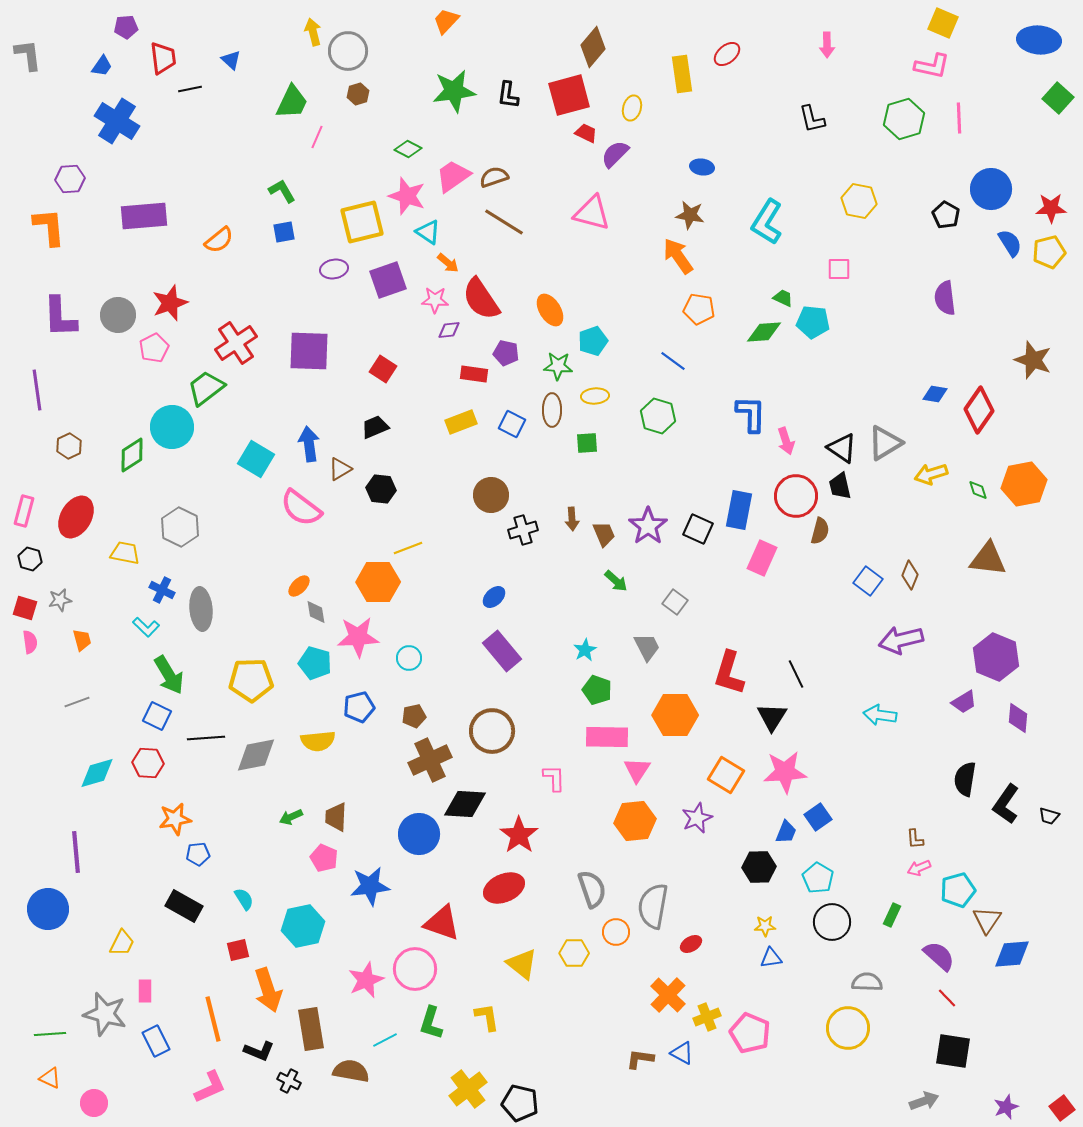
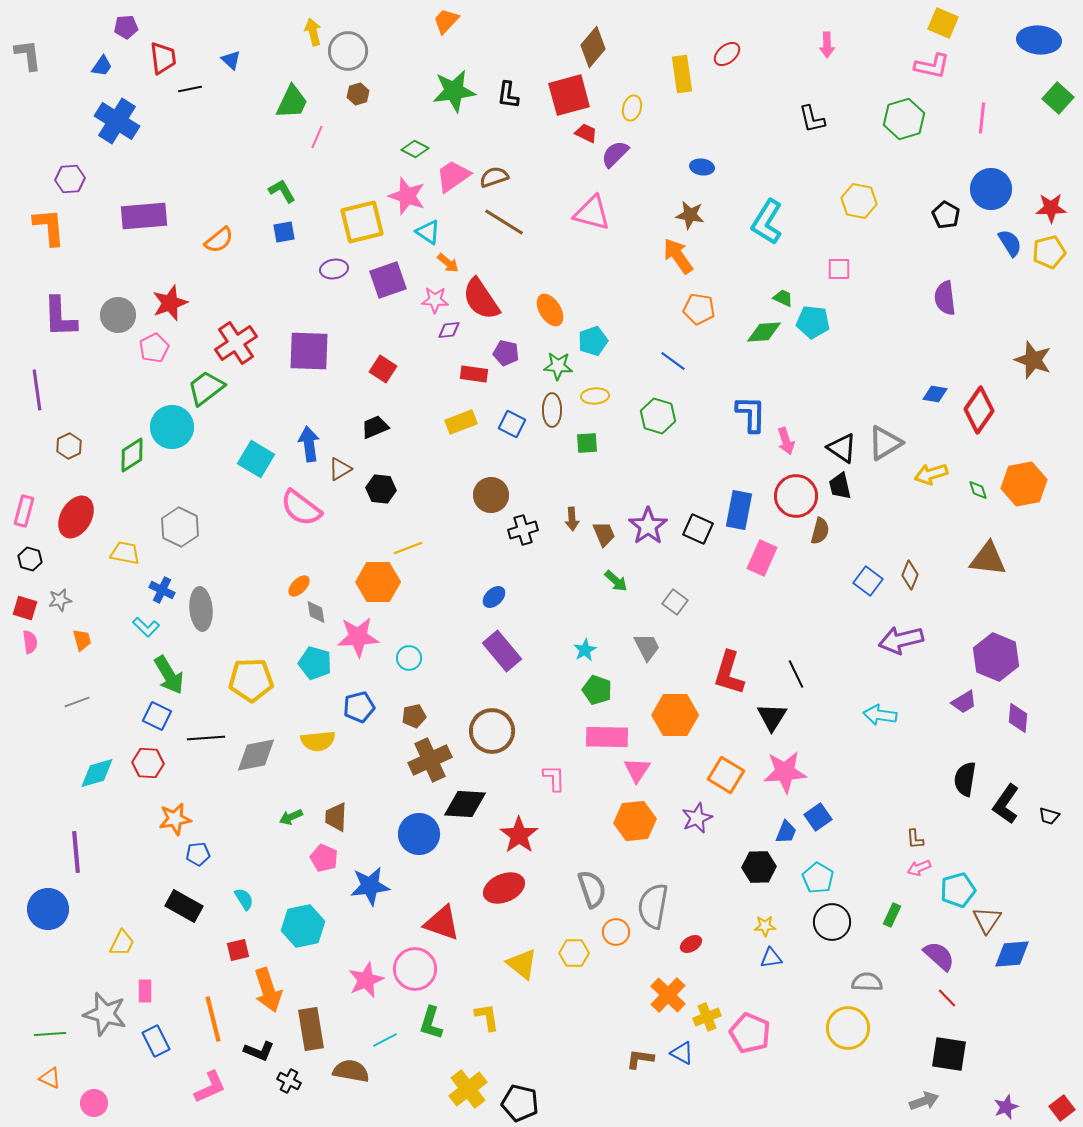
pink line at (959, 118): moved 23 px right; rotated 8 degrees clockwise
green diamond at (408, 149): moved 7 px right
black square at (953, 1051): moved 4 px left, 3 px down
